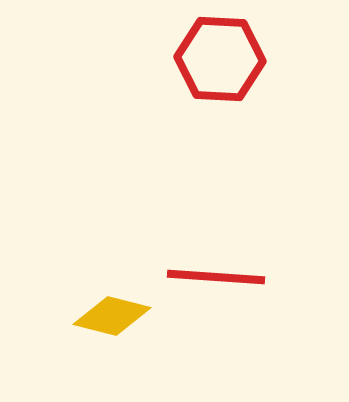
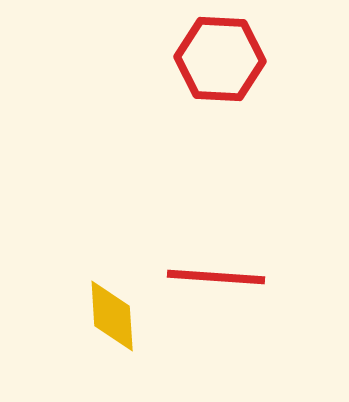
yellow diamond: rotated 72 degrees clockwise
